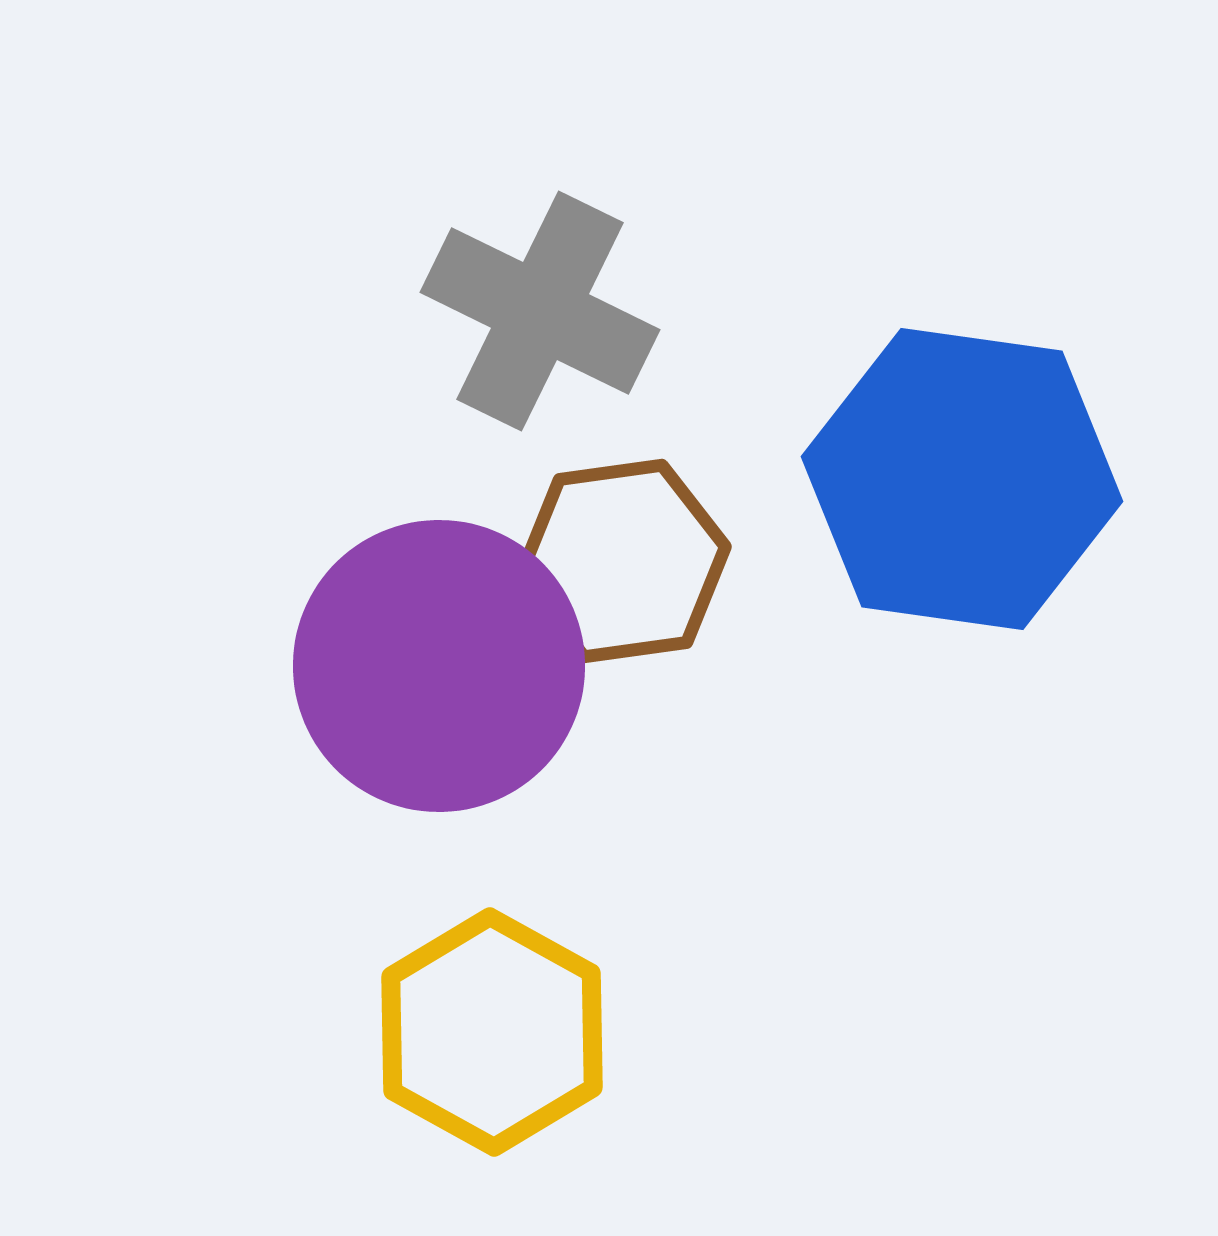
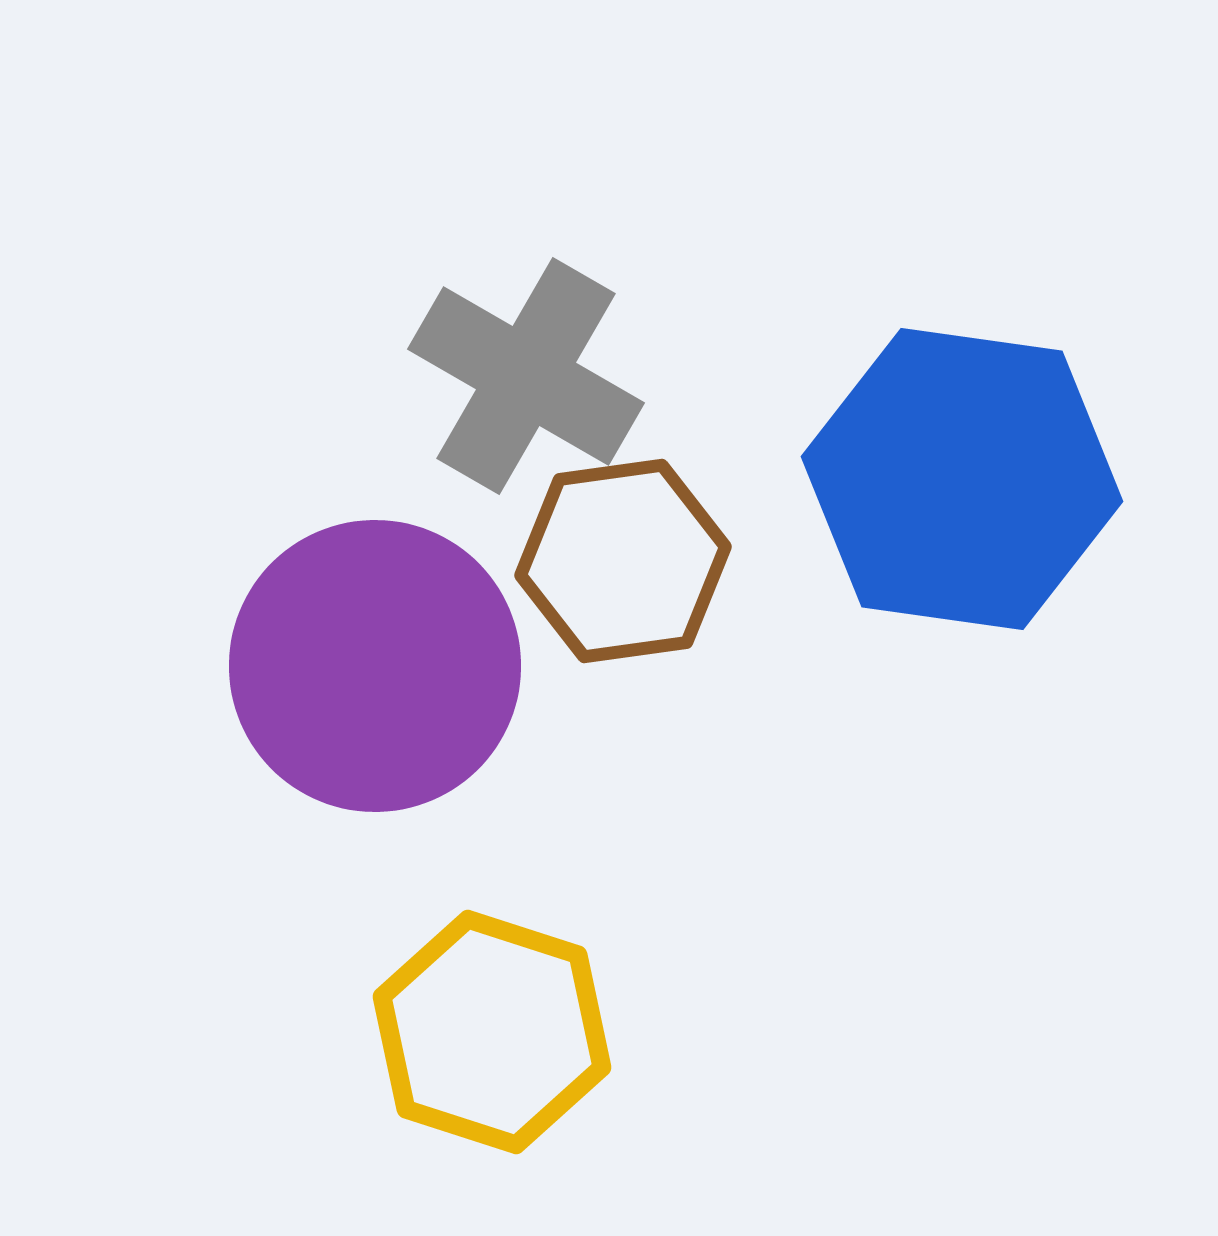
gray cross: moved 14 px left, 65 px down; rotated 4 degrees clockwise
purple circle: moved 64 px left
yellow hexagon: rotated 11 degrees counterclockwise
